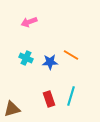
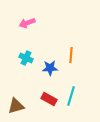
pink arrow: moved 2 px left, 1 px down
orange line: rotated 63 degrees clockwise
blue star: moved 6 px down
red rectangle: rotated 42 degrees counterclockwise
brown triangle: moved 4 px right, 3 px up
